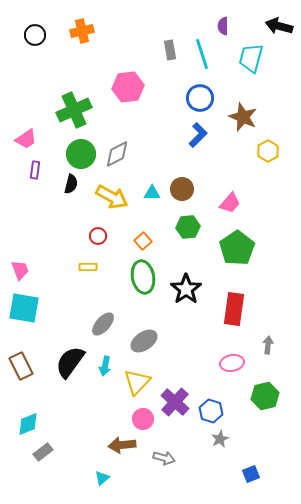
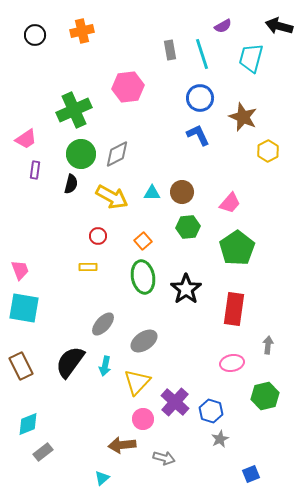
purple semicircle at (223, 26): rotated 120 degrees counterclockwise
blue L-shape at (198, 135): rotated 70 degrees counterclockwise
brown circle at (182, 189): moved 3 px down
